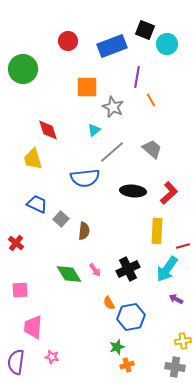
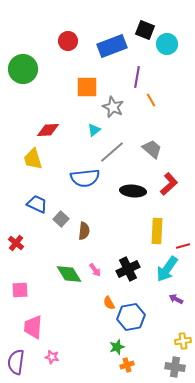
red diamond: rotated 75 degrees counterclockwise
red L-shape: moved 9 px up
